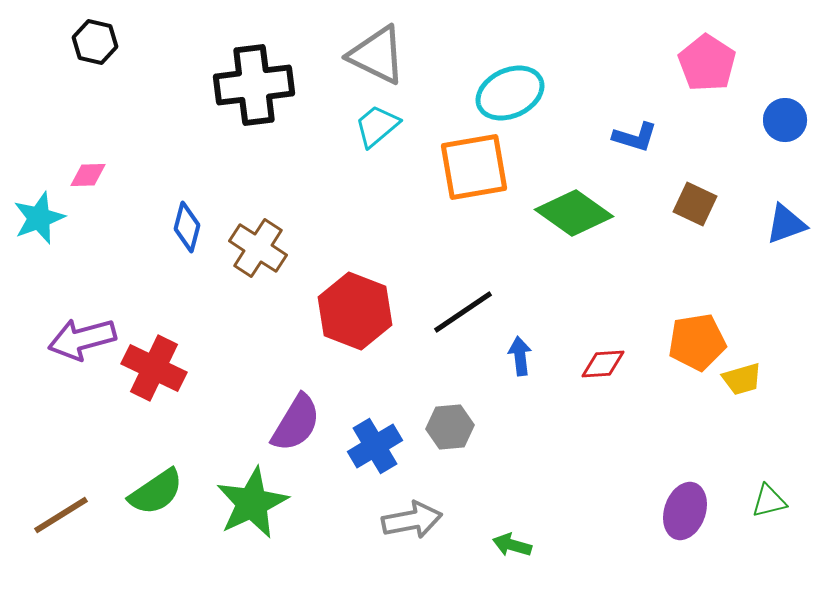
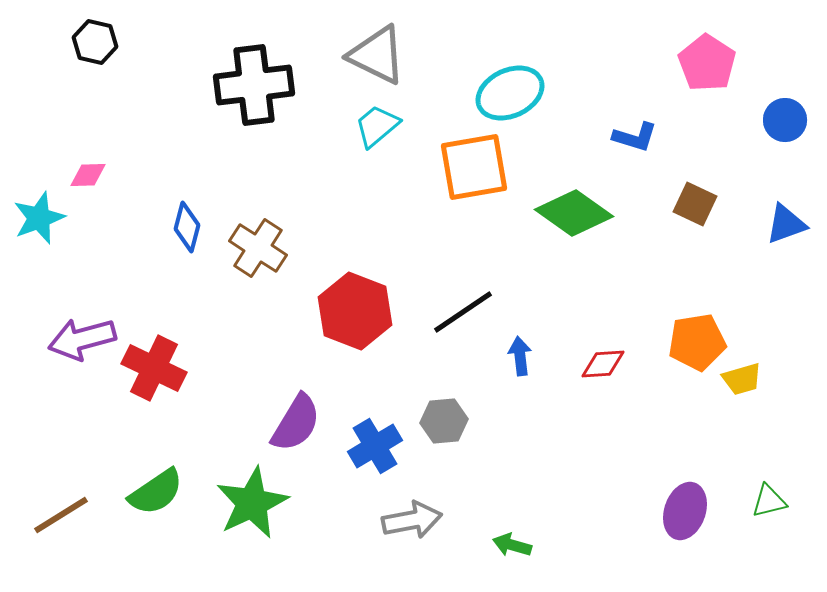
gray hexagon: moved 6 px left, 6 px up
